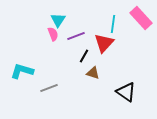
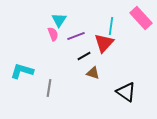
cyan triangle: moved 1 px right
cyan line: moved 2 px left, 2 px down
black line: rotated 32 degrees clockwise
gray line: rotated 60 degrees counterclockwise
